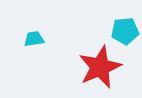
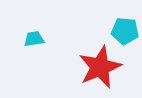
cyan pentagon: rotated 12 degrees clockwise
